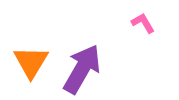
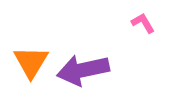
purple arrow: moved 1 px right, 1 px down; rotated 132 degrees counterclockwise
